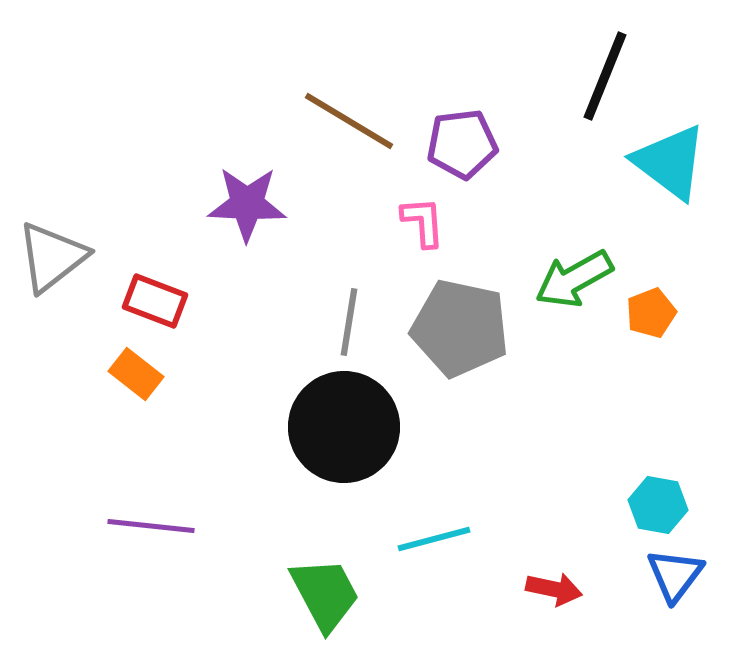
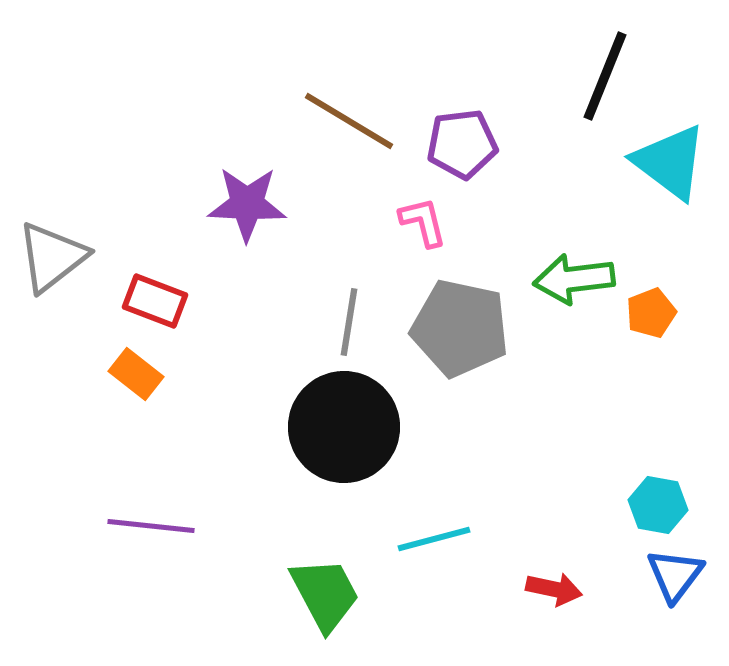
pink L-shape: rotated 10 degrees counterclockwise
green arrow: rotated 22 degrees clockwise
